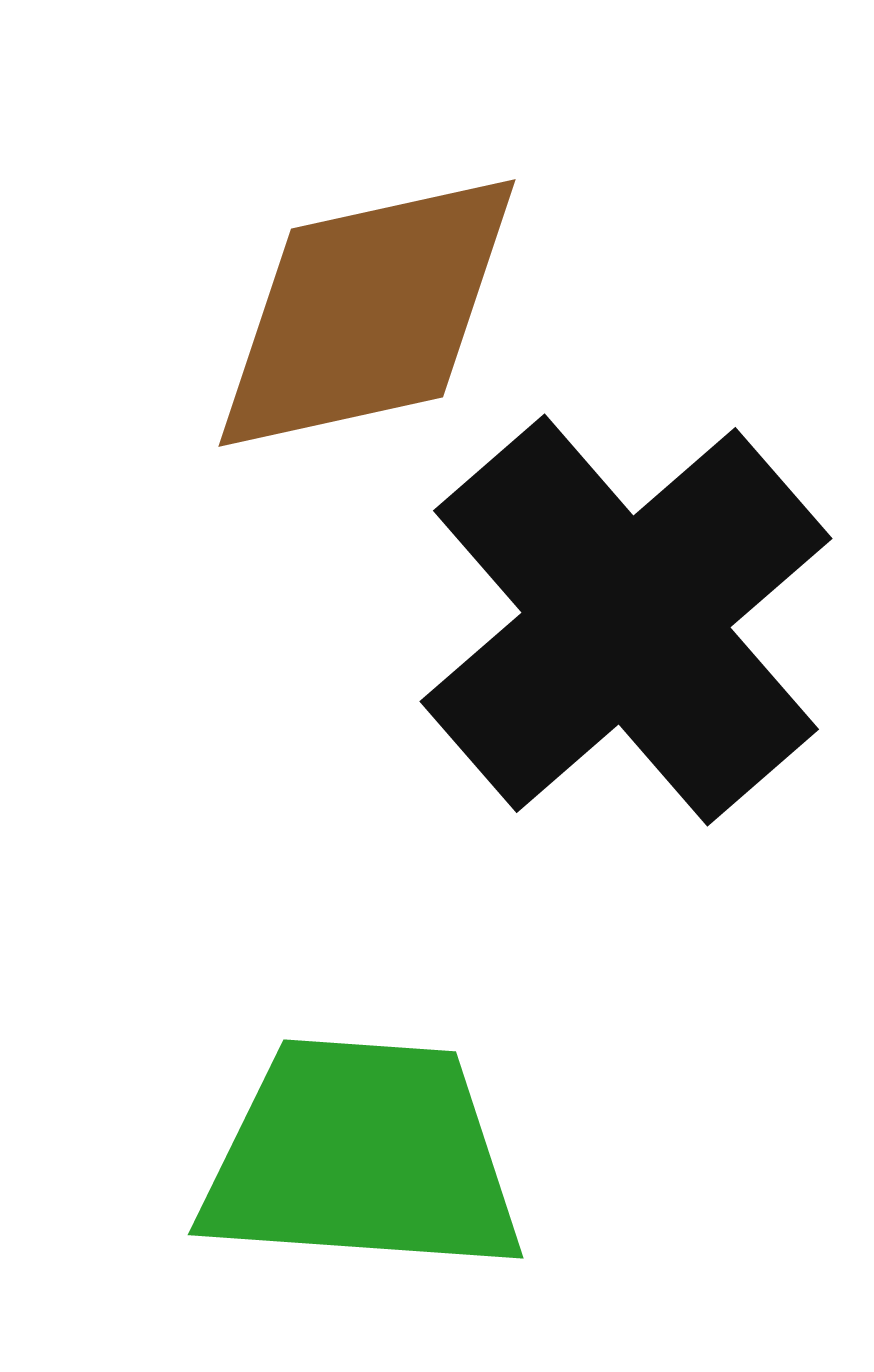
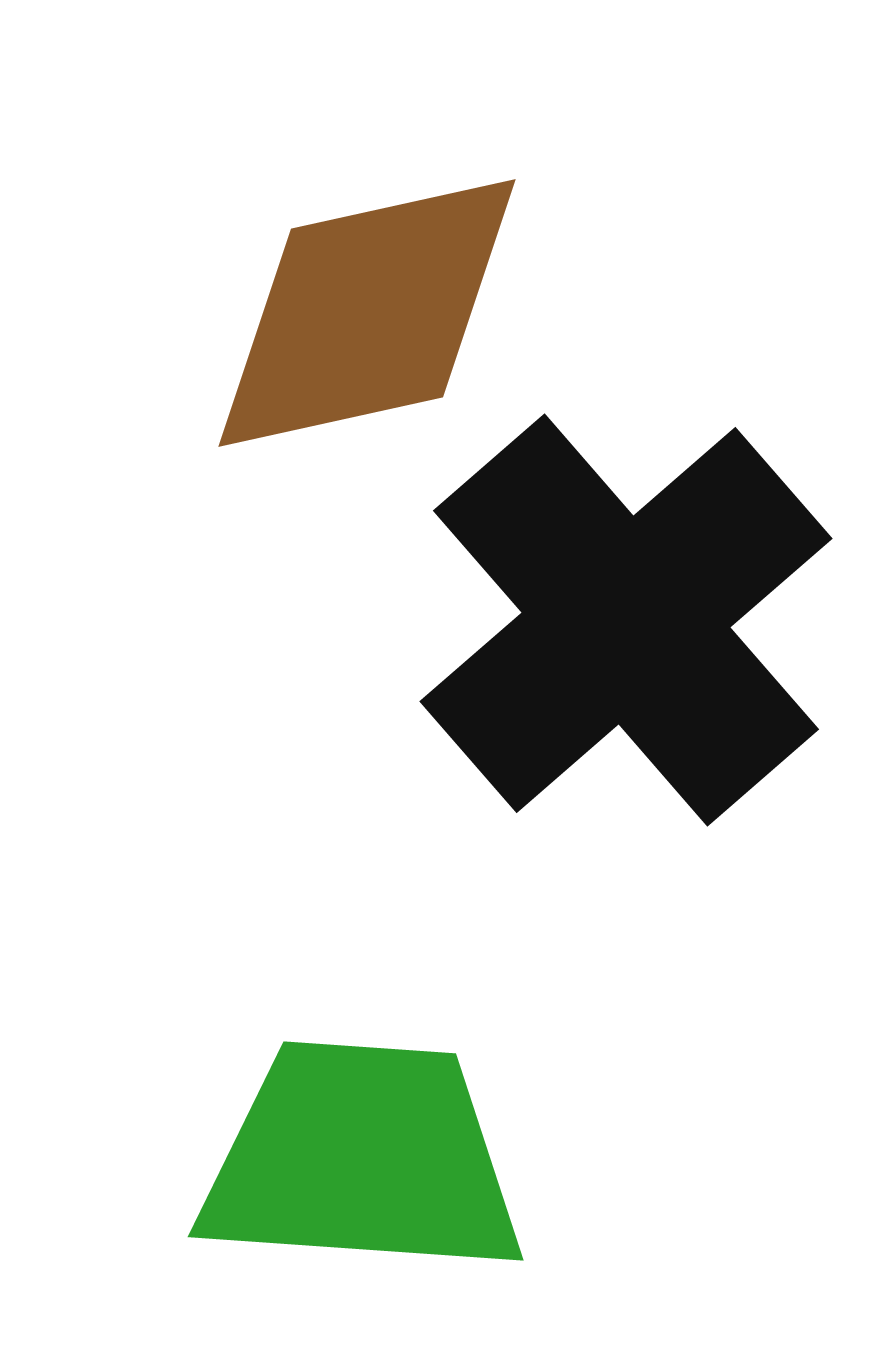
green trapezoid: moved 2 px down
